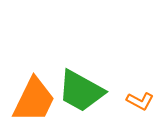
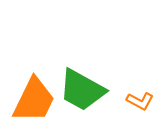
green trapezoid: moved 1 px right, 1 px up
